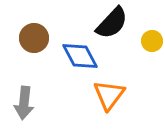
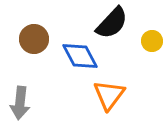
brown circle: moved 1 px down
gray arrow: moved 4 px left
